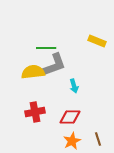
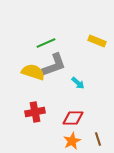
green line: moved 5 px up; rotated 24 degrees counterclockwise
yellow semicircle: rotated 25 degrees clockwise
cyan arrow: moved 4 px right, 3 px up; rotated 32 degrees counterclockwise
red diamond: moved 3 px right, 1 px down
